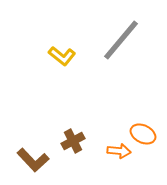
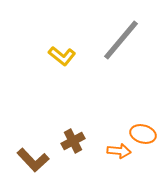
orange ellipse: rotated 10 degrees counterclockwise
